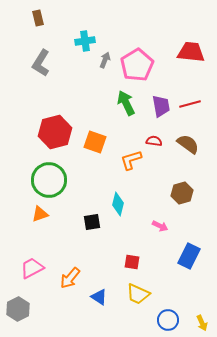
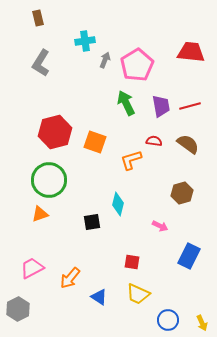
red line: moved 2 px down
